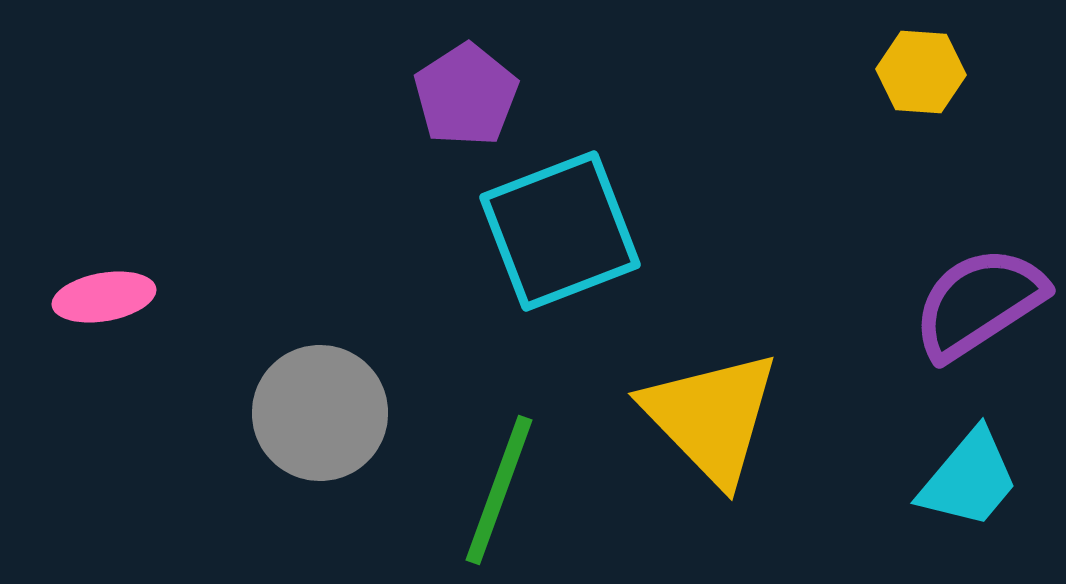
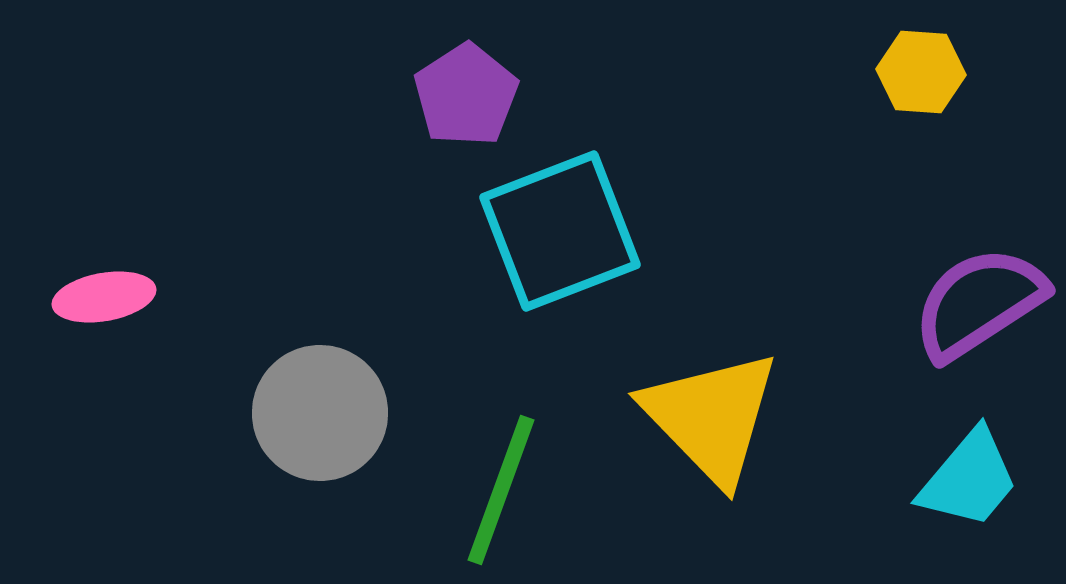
green line: moved 2 px right
